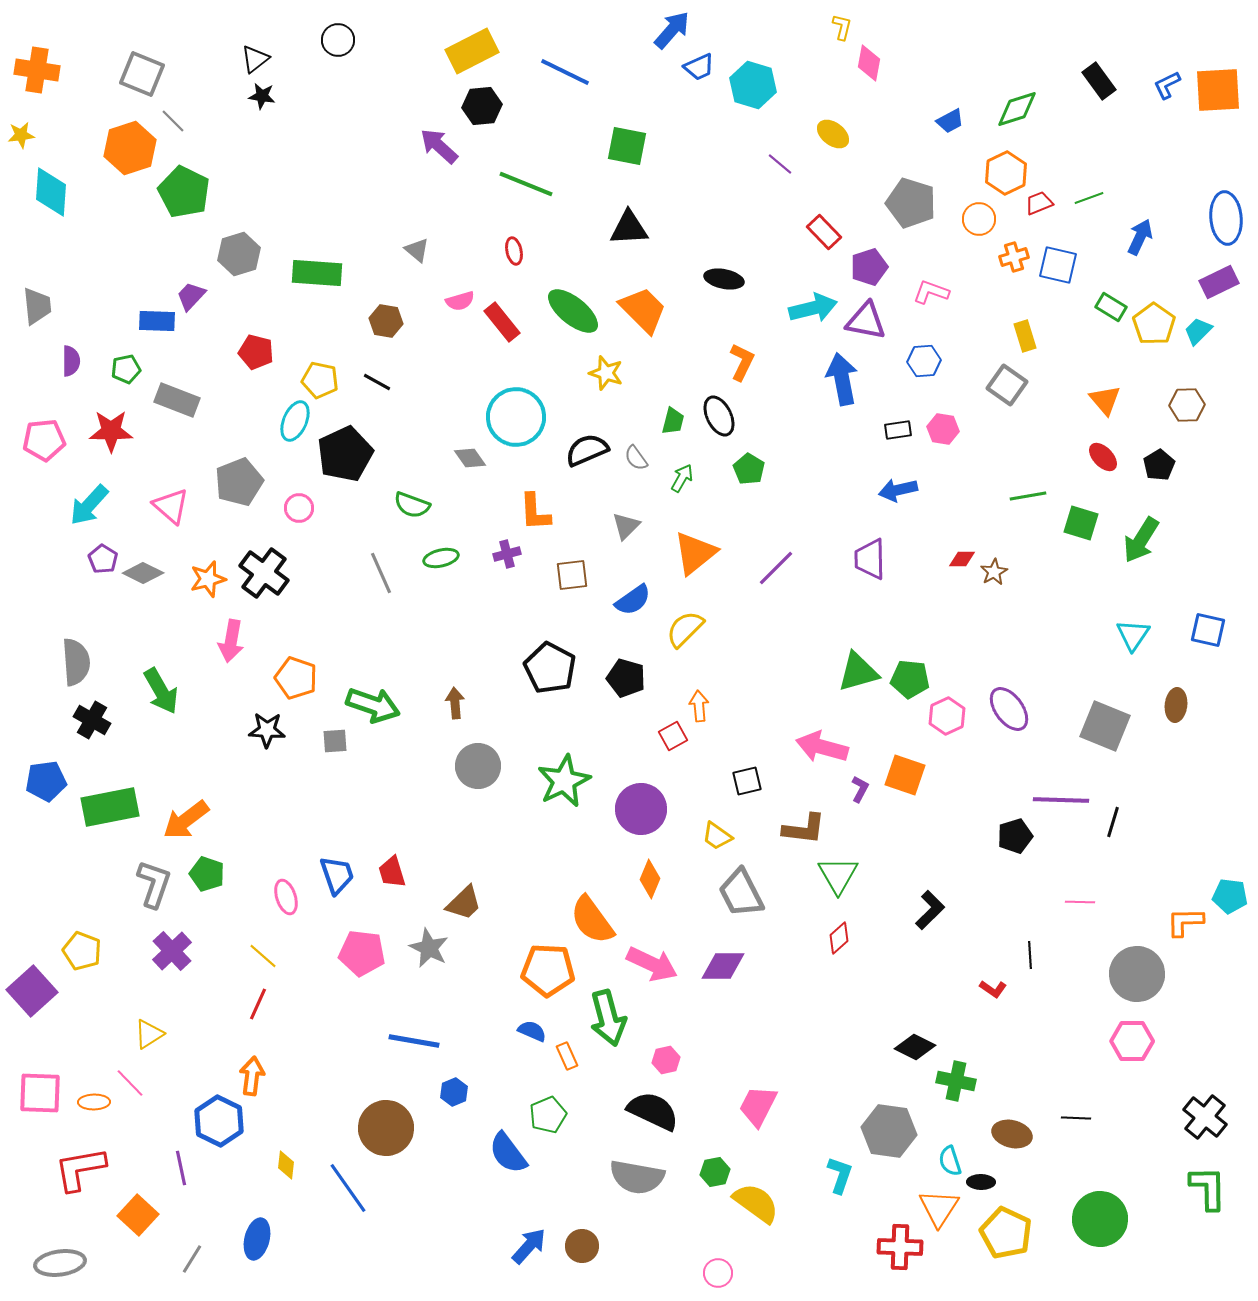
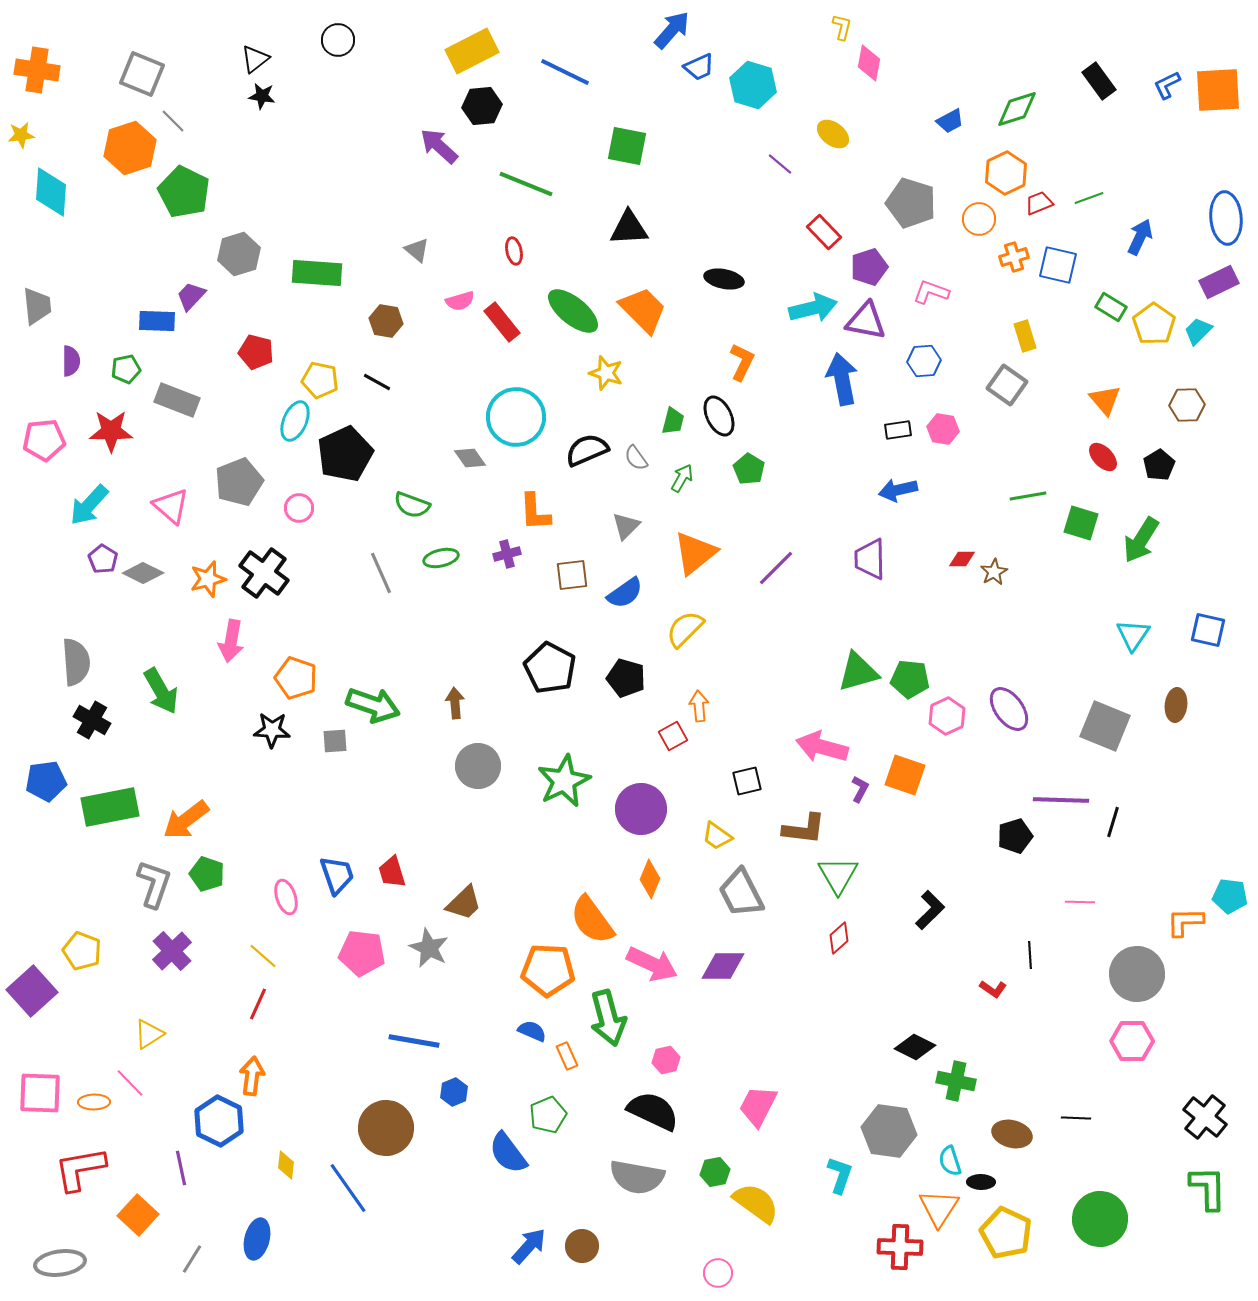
blue semicircle at (633, 600): moved 8 px left, 7 px up
black star at (267, 730): moved 5 px right
